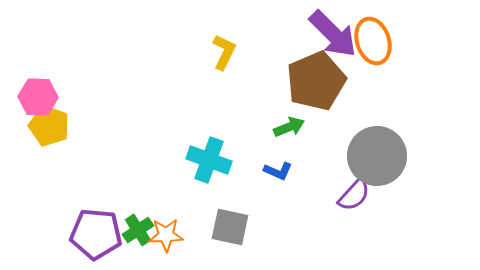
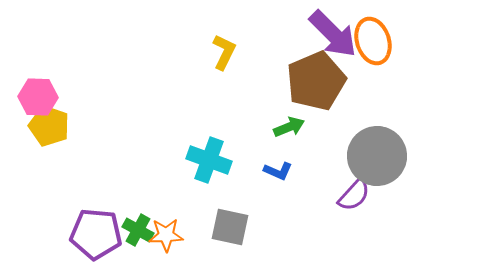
green cross: rotated 28 degrees counterclockwise
